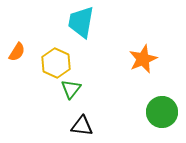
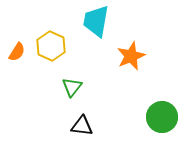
cyan trapezoid: moved 15 px right, 1 px up
orange star: moved 12 px left, 3 px up
yellow hexagon: moved 5 px left, 17 px up
green triangle: moved 1 px right, 2 px up
green circle: moved 5 px down
